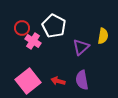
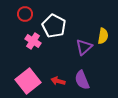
red circle: moved 3 px right, 14 px up
purple triangle: moved 3 px right
purple semicircle: rotated 12 degrees counterclockwise
